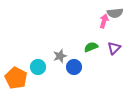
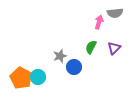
pink arrow: moved 5 px left, 1 px down
green semicircle: rotated 40 degrees counterclockwise
cyan circle: moved 10 px down
orange pentagon: moved 5 px right
